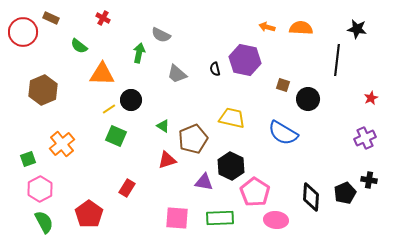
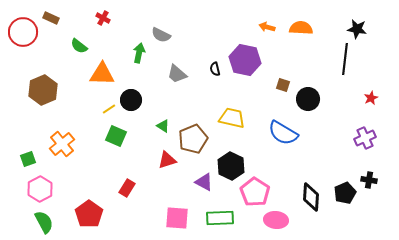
black line at (337, 60): moved 8 px right, 1 px up
purple triangle at (204, 182): rotated 18 degrees clockwise
